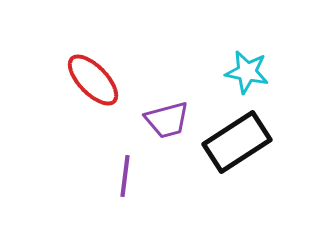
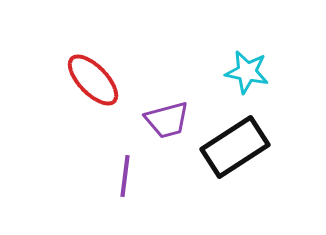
black rectangle: moved 2 px left, 5 px down
